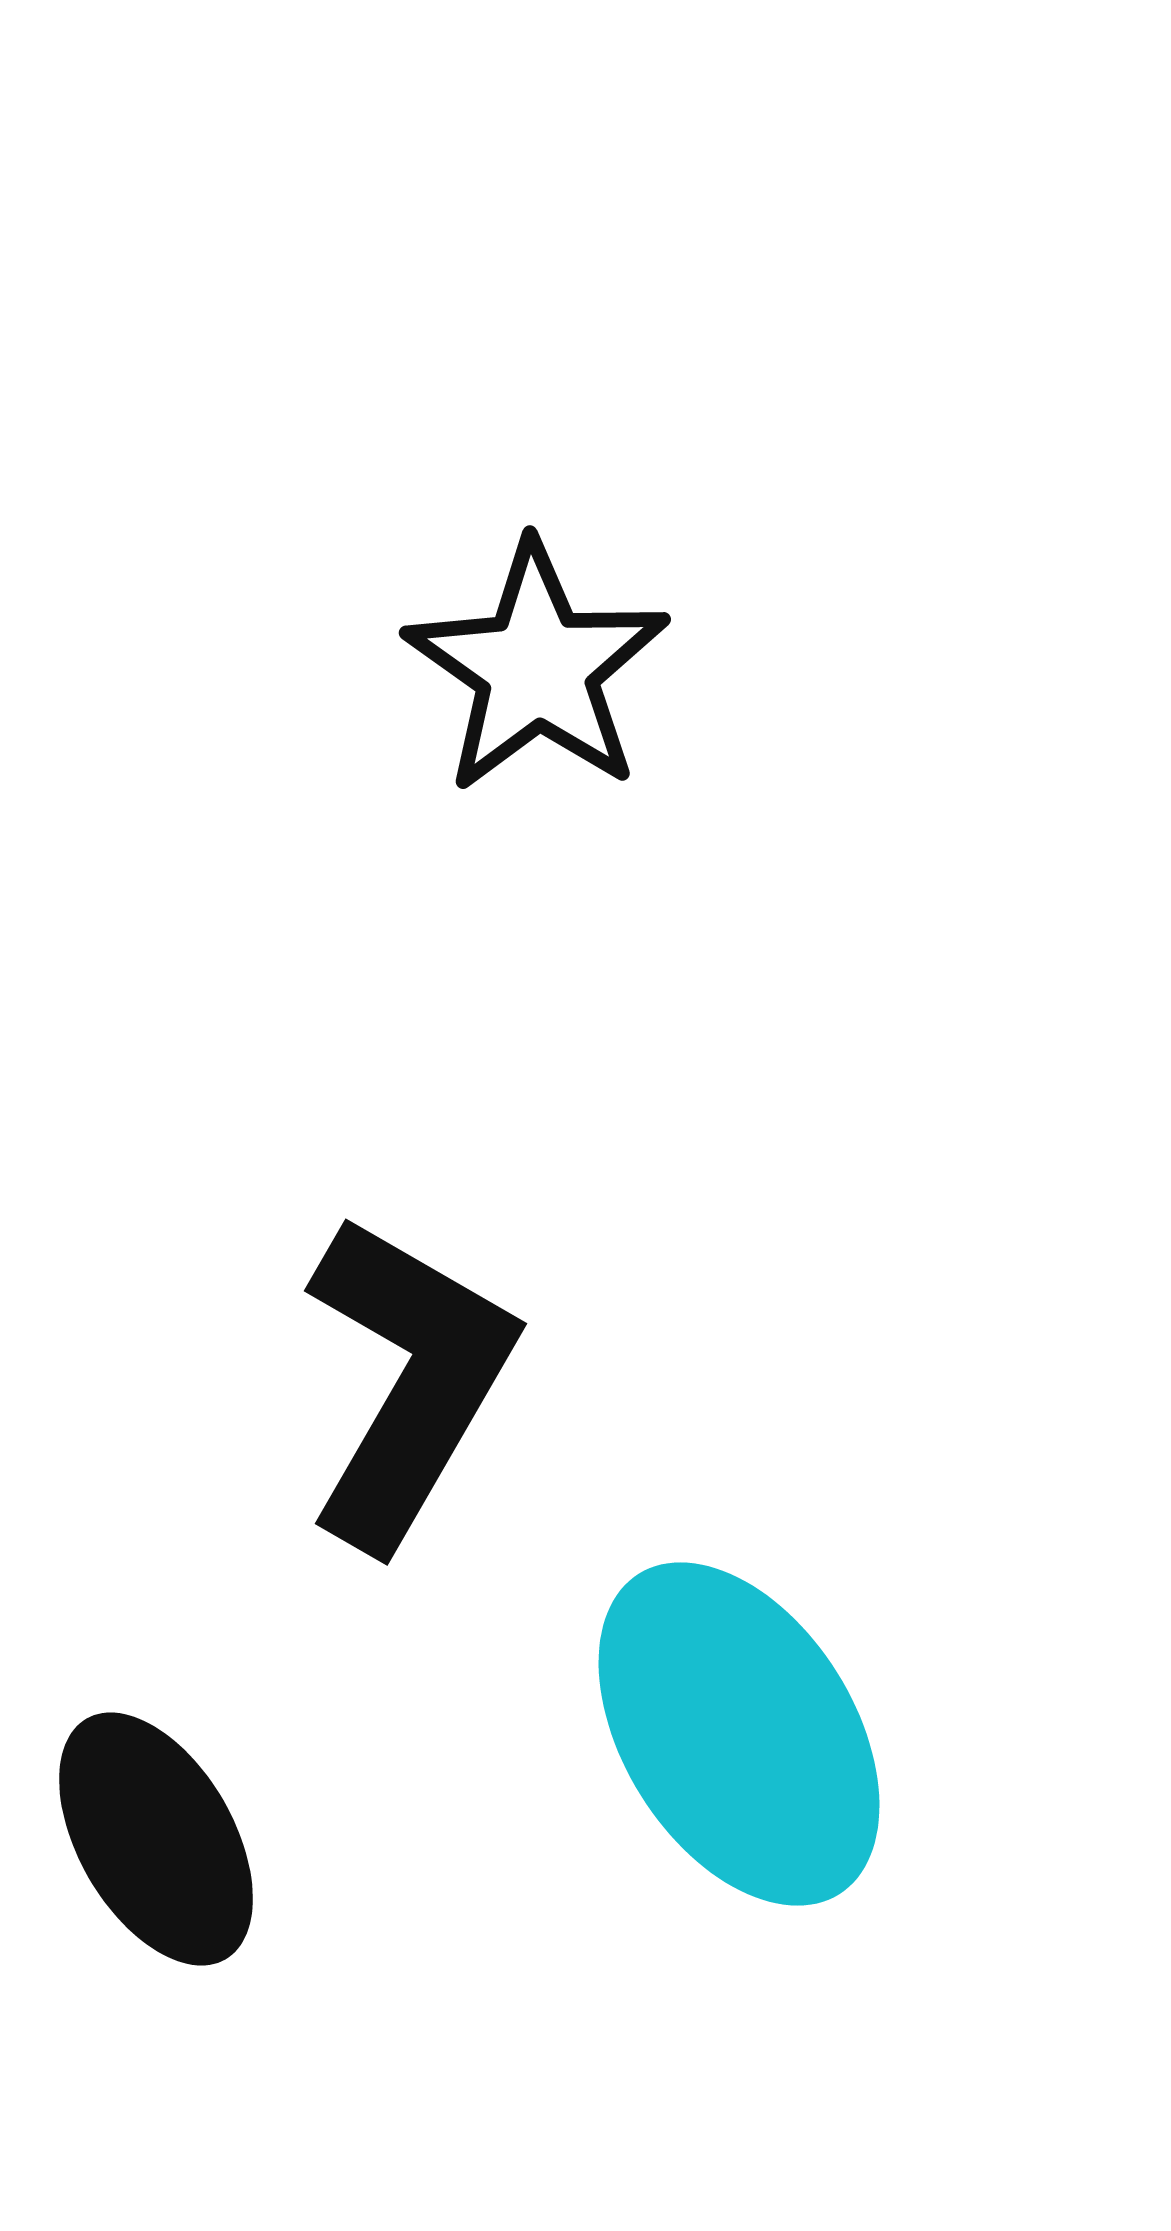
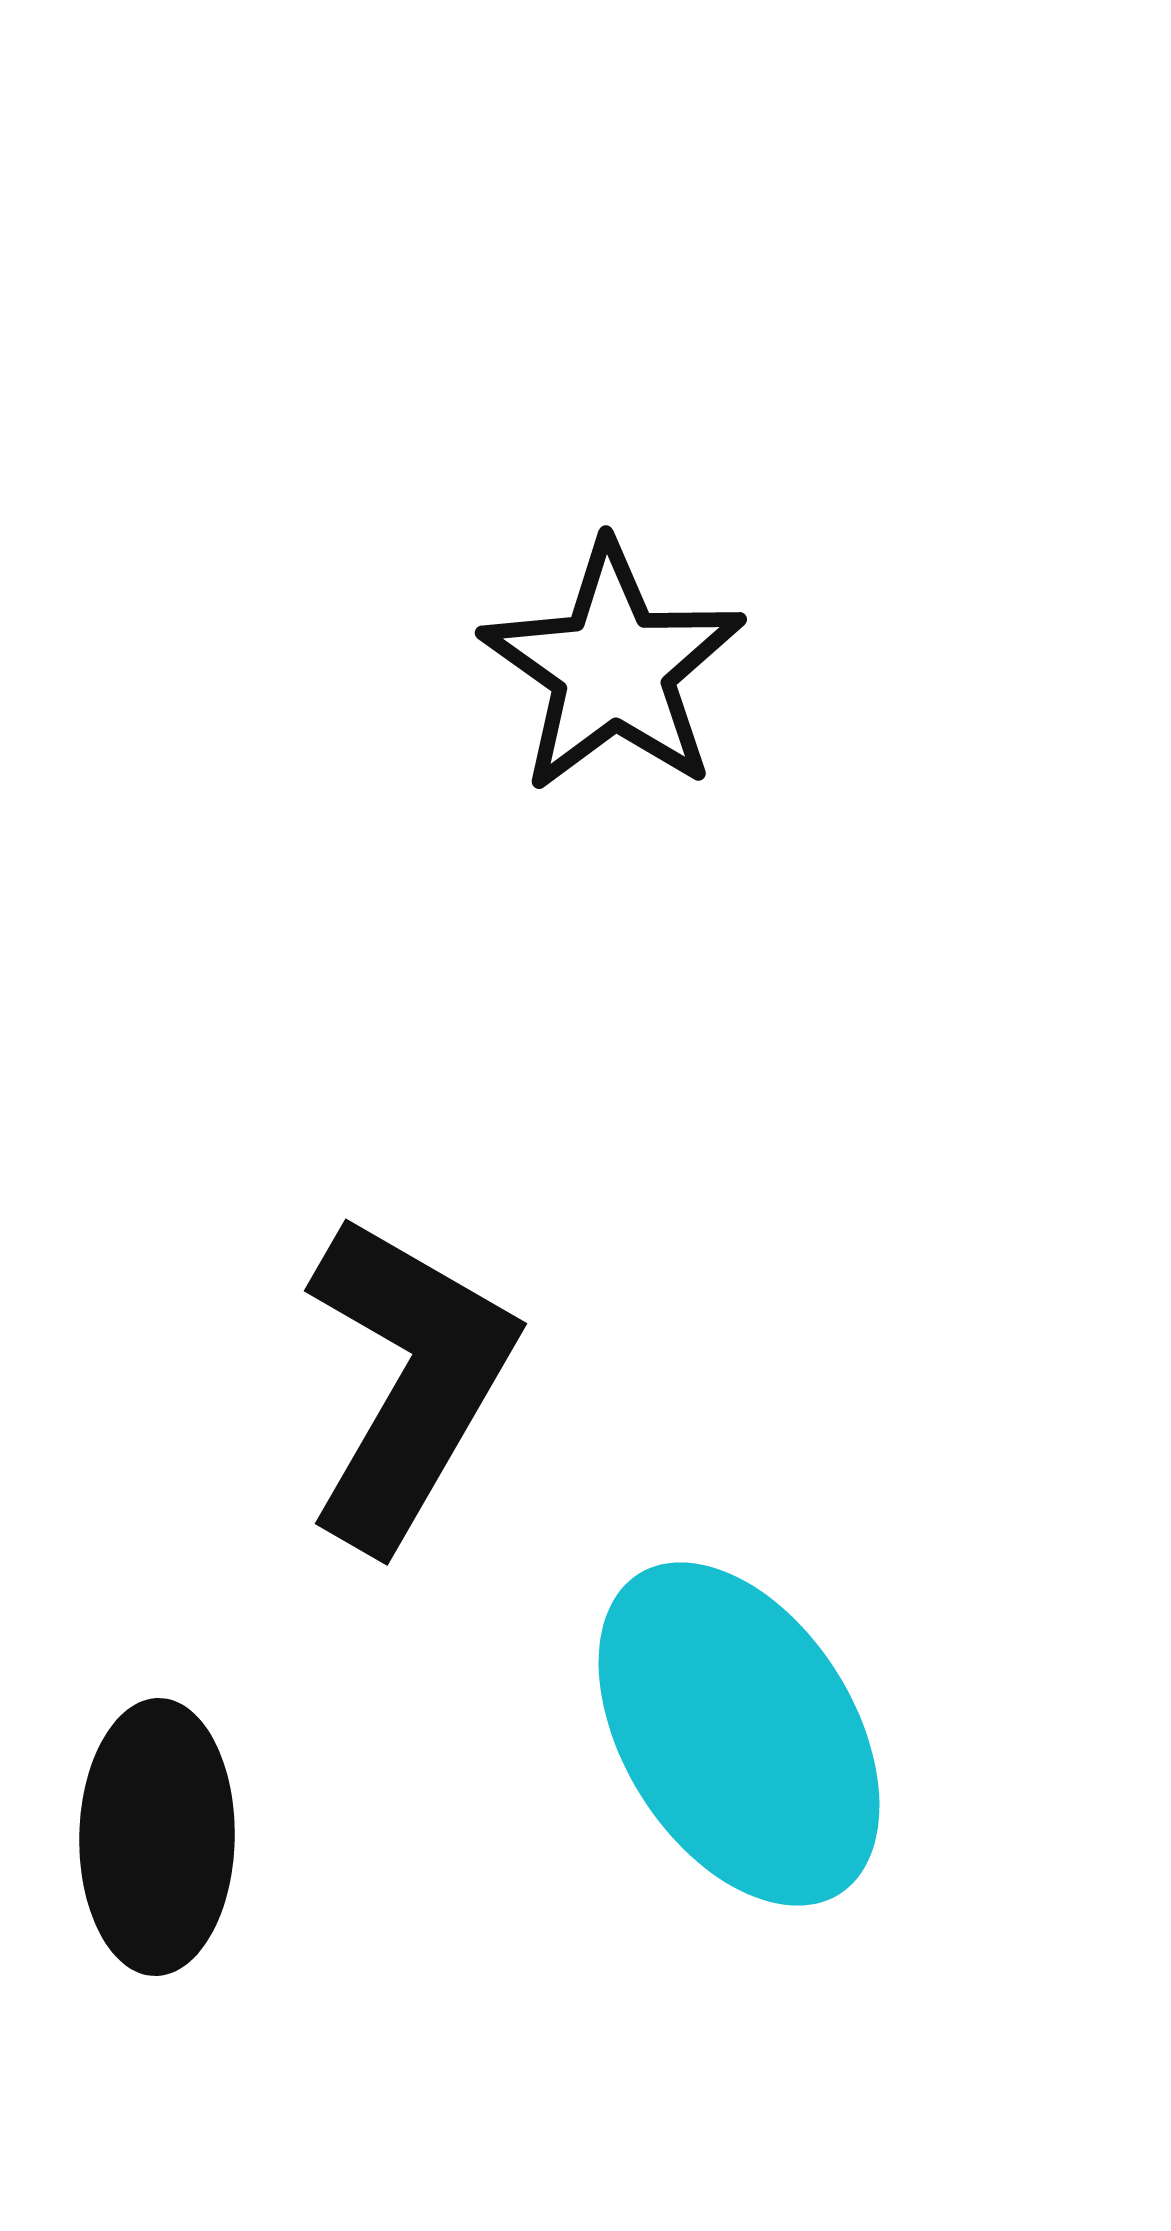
black star: moved 76 px right
black ellipse: moved 1 px right, 2 px up; rotated 31 degrees clockwise
